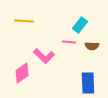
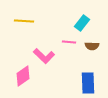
cyan rectangle: moved 2 px right, 2 px up
pink diamond: moved 1 px right, 3 px down
